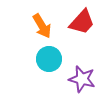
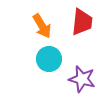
red trapezoid: rotated 36 degrees counterclockwise
